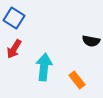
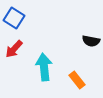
red arrow: rotated 12 degrees clockwise
cyan arrow: rotated 12 degrees counterclockwise
